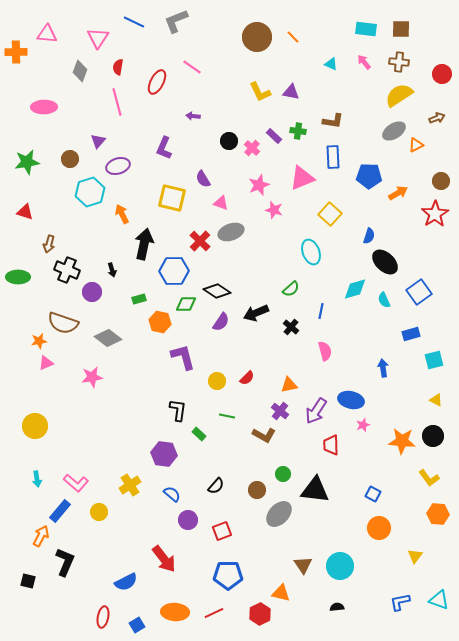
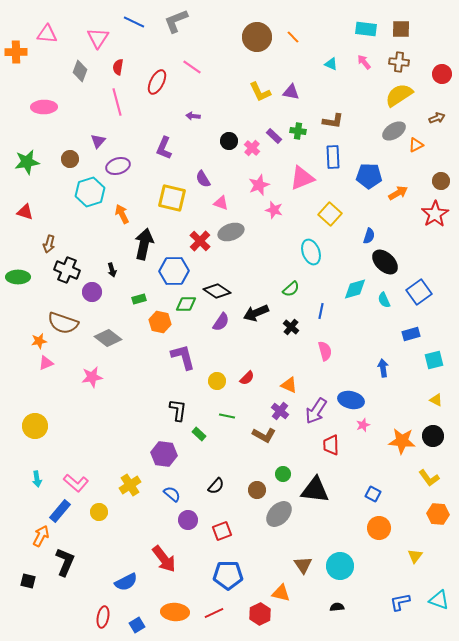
orange triangle at (289, 385): rotated 36 degrees clockwise
